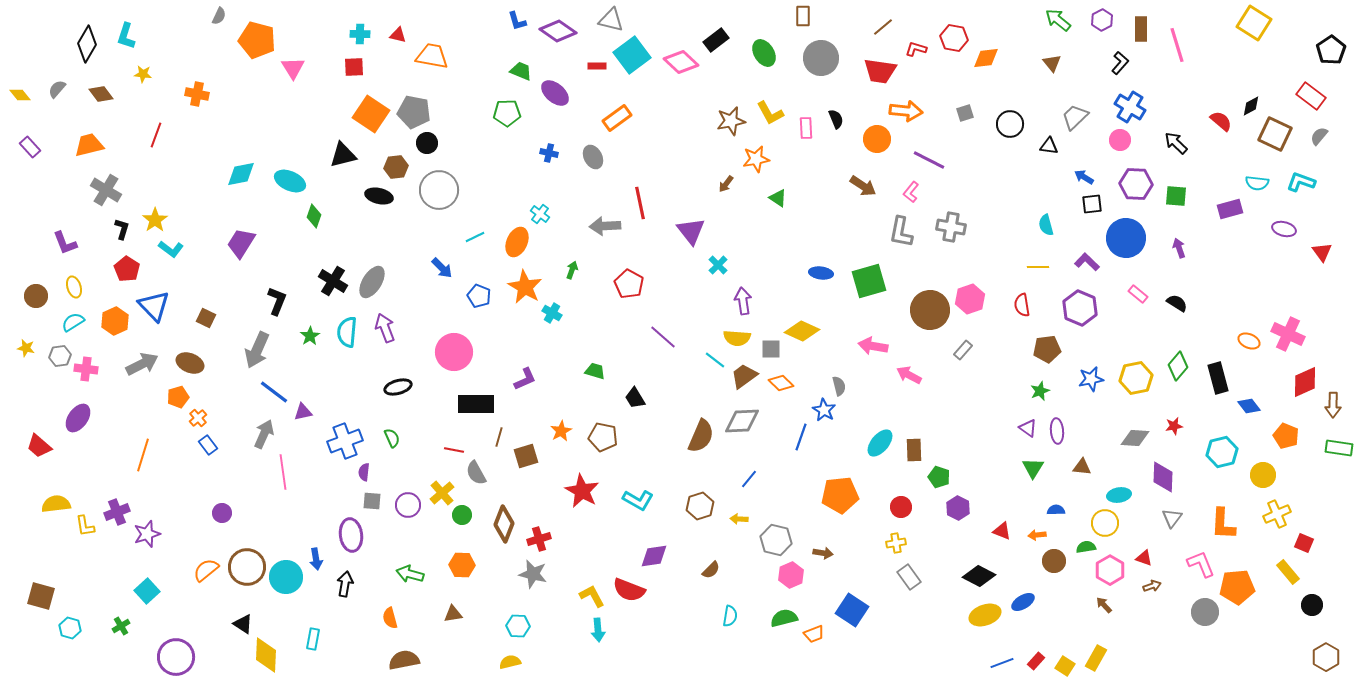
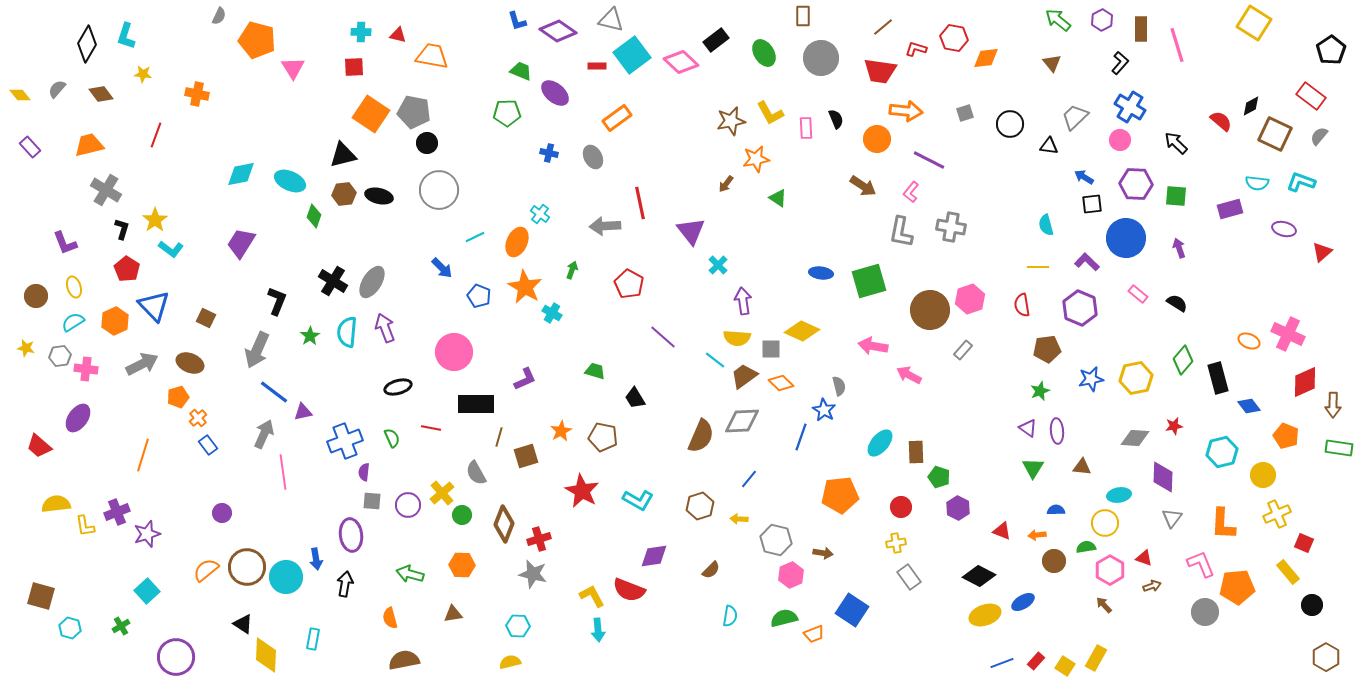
cyan cross at (360, 34): moved 1 px right, 2 px up
brown hexagon at (396, 167): moved 52 px left, 27 px down
red triangle at (1322, 252): rotated 25 degrees clockwise
green diamond at (1178, 366): moved 5 px right, 6 px up
red line at (454, 450): moved 23 px left, 22 px up
brown rectangle at (914, 450): moved 2 px right, 2 px down
